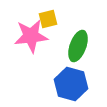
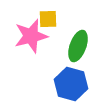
yellow square: rotated 12 degrees clockwise
pink star: rotated 8 degrees counterclockwise
